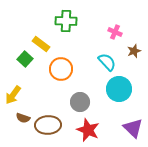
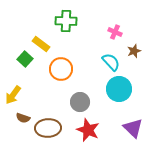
cyan semicircle: moved 4 px right
brown ellipse: moved 3 px down
